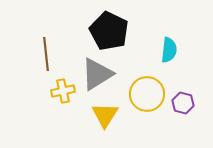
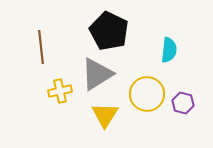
brown line: moved 5 px left, 7 px up
yellow cross: moved 3 px left
